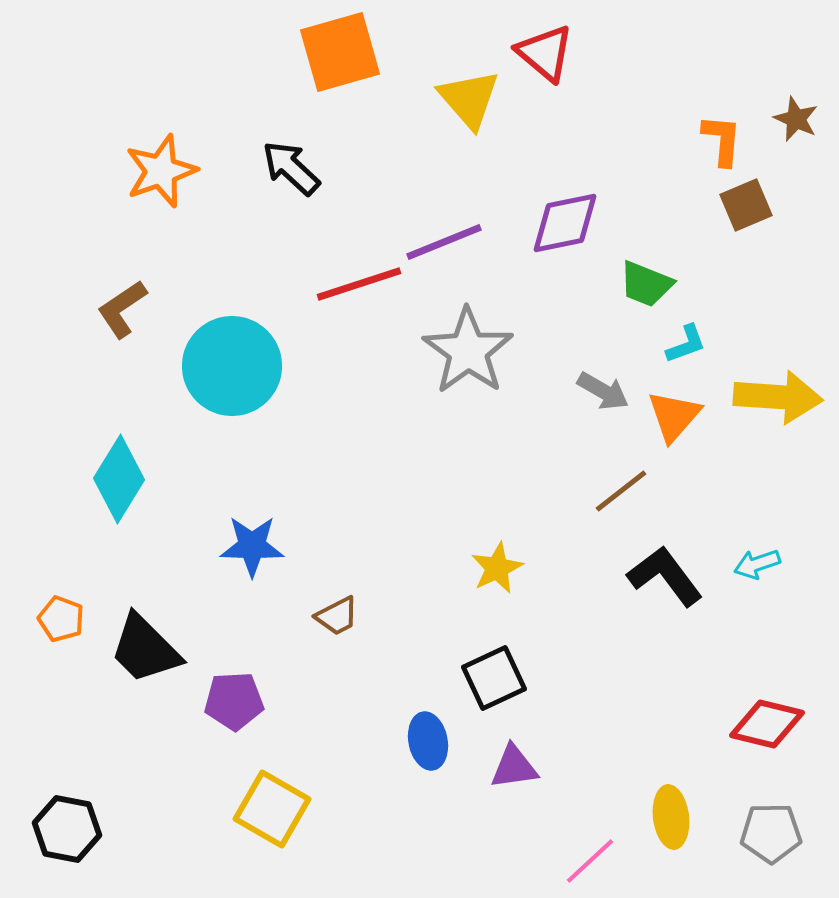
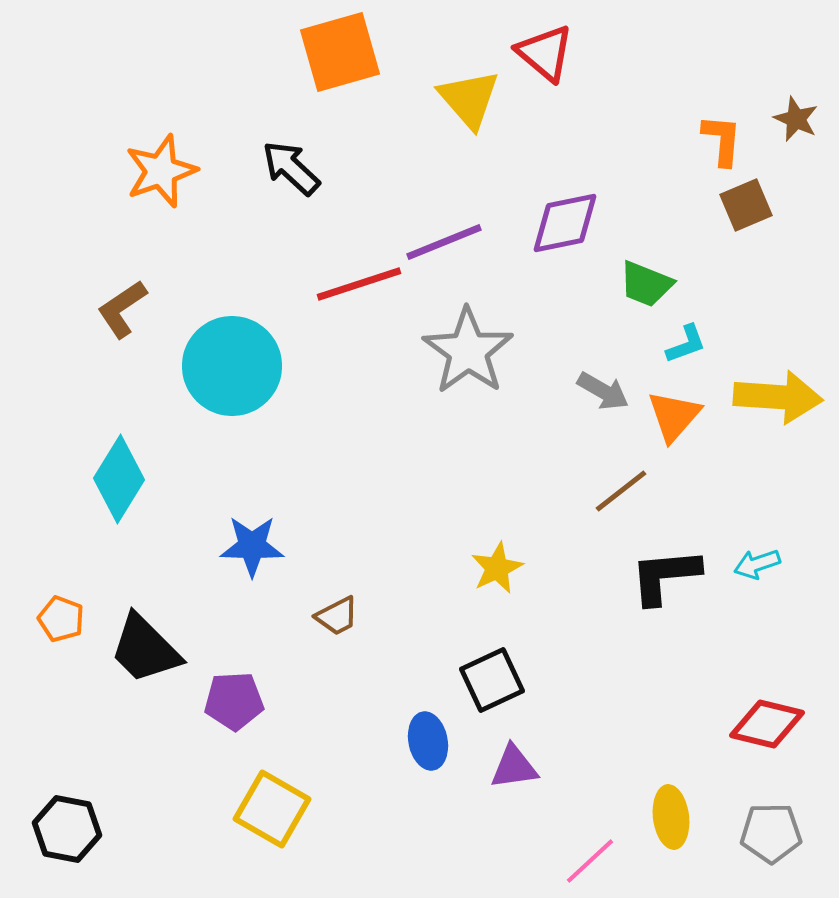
black L-shape: rotated 58 degrees counterclockwise
black square: moved 2 px left, 2 px down
